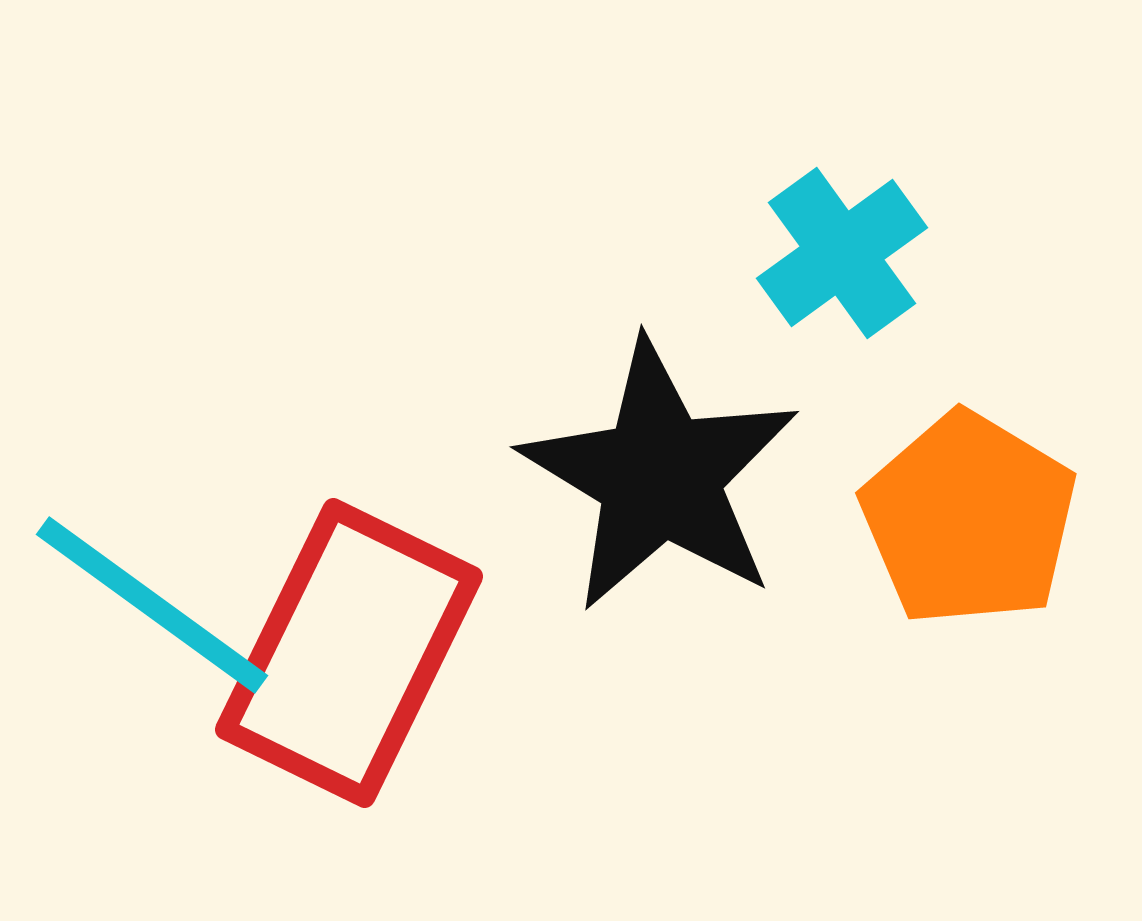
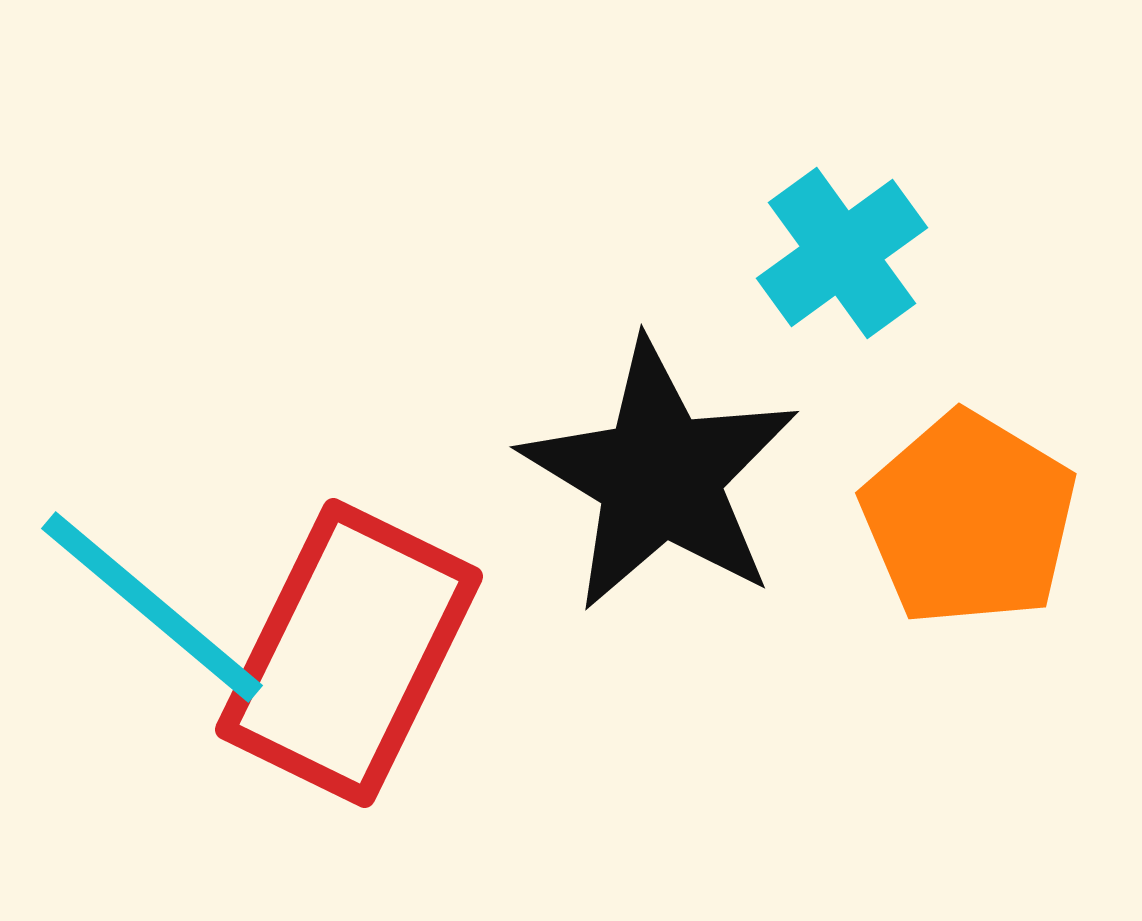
cyan line: moved 2 px down; rotated 4 degrees clockwise
